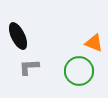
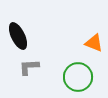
green circle: moved 1 px left, 6 px down
